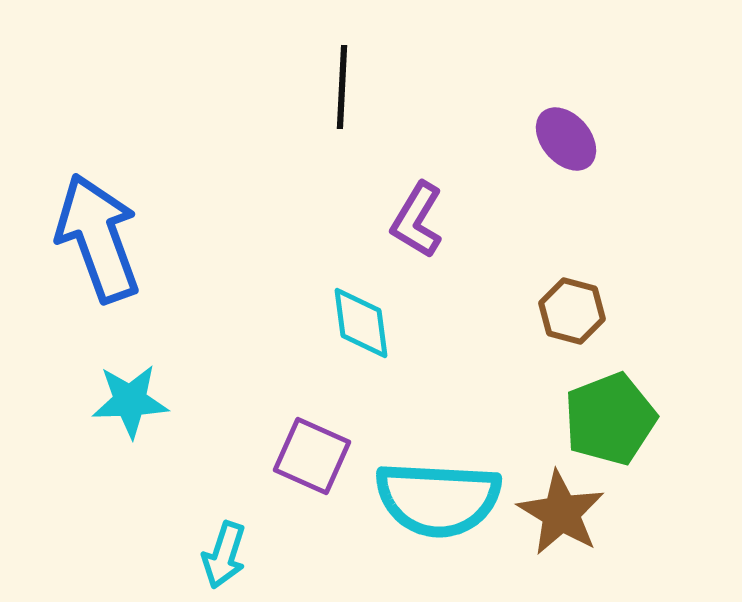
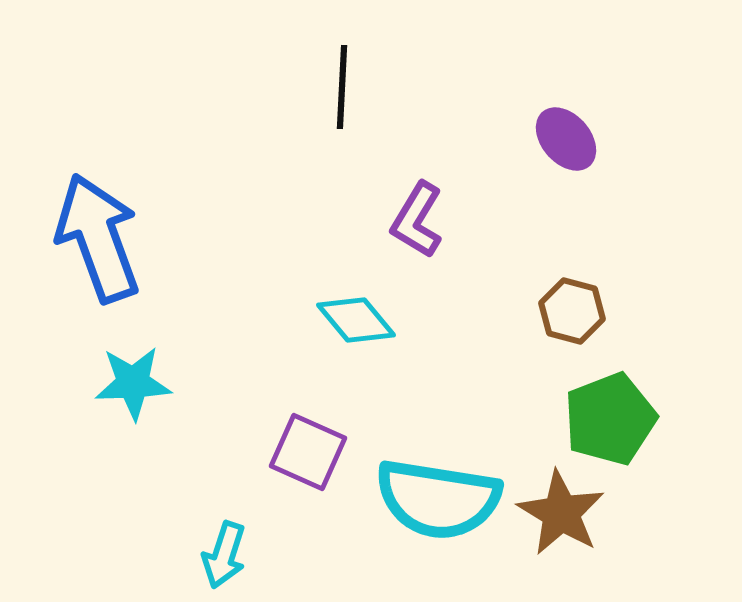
cyan diamond: moved 5 px left, 3 px up; rotated 32 degrees counterclockwise
cyan star: moved 3 px right, 18 px up
purple square: moved 4 px left, 4 px up
cyan semicircle: rotated 6 degrees clockwise
